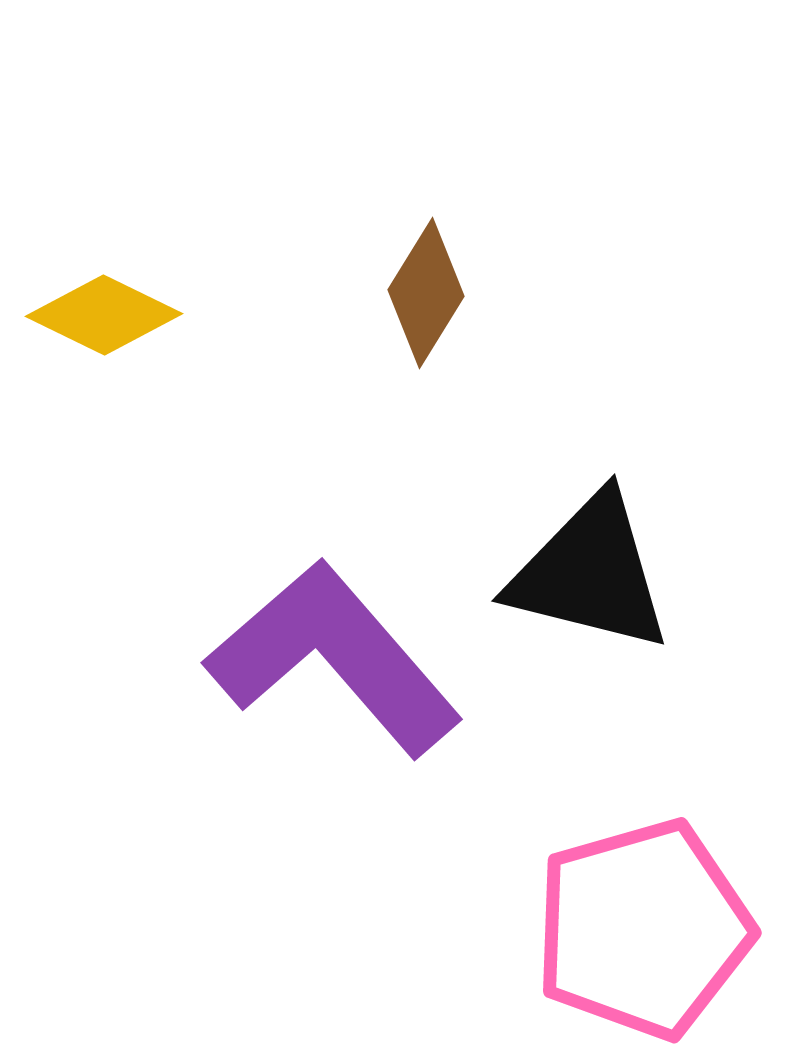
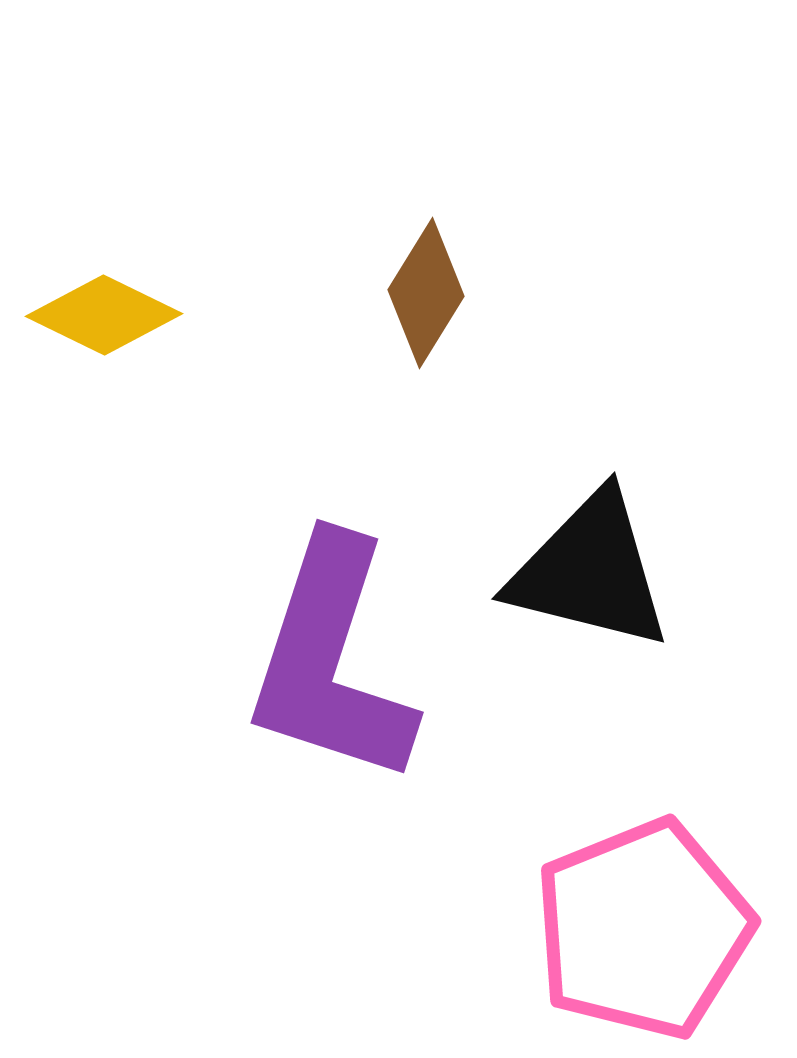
black triangle: moved 2 px up
purple L-shape: moved 3 px left, 3 px down; rotated 121 degrees counterclockwise
pink pentagon: rotated 6 degrees counterclockwise
